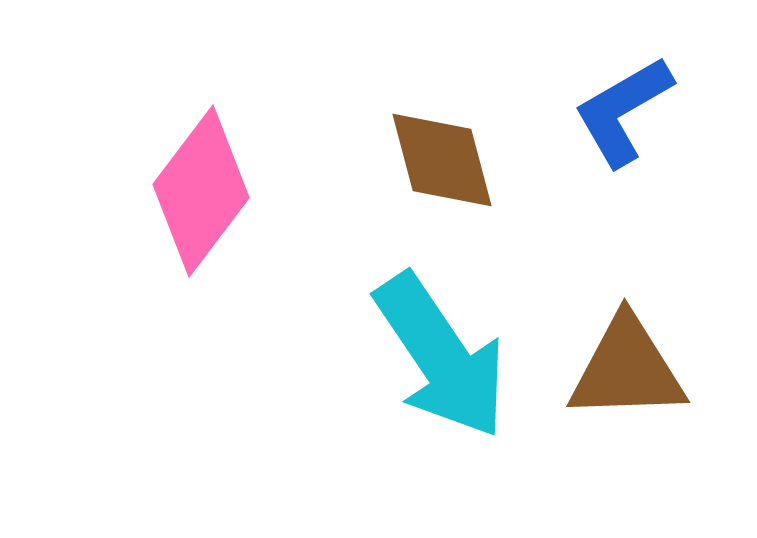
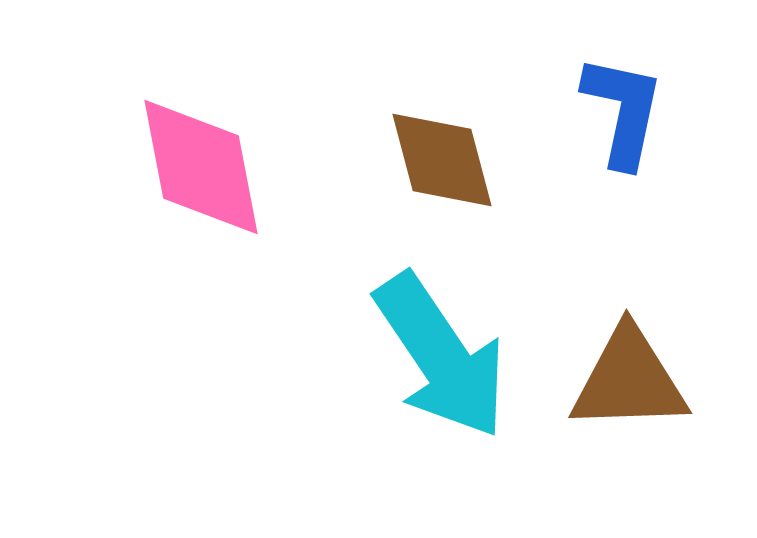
blue L-shape: rotated 132 degrees clockwise
pink diamond: moved 24 px up; rotated 48 degrees counterclockwise
brown triangle: moved 2 px right, 11 px down
